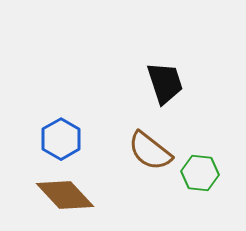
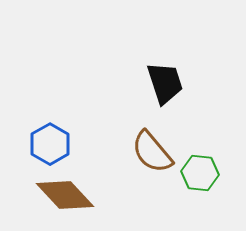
blue hexagon: moved 11 px left, 5 px down
brown semicircle: moved 2 px right, 1 px down; rotated 12 degrees clockwise
